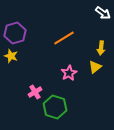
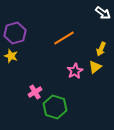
yellow arrow: moved 1 px down; rotated 16 degrees clockwise
pink star: moved 6 px right, 2 px up
